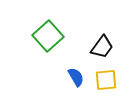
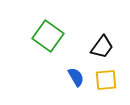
green square: rotated 12 degrees counterclockwise
